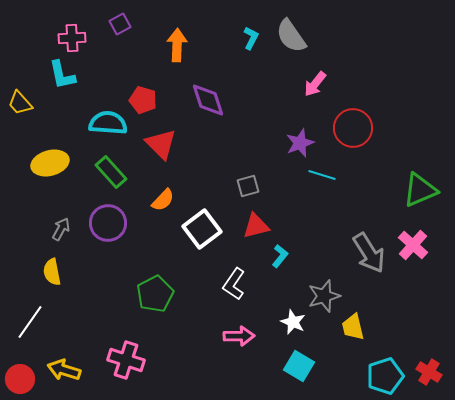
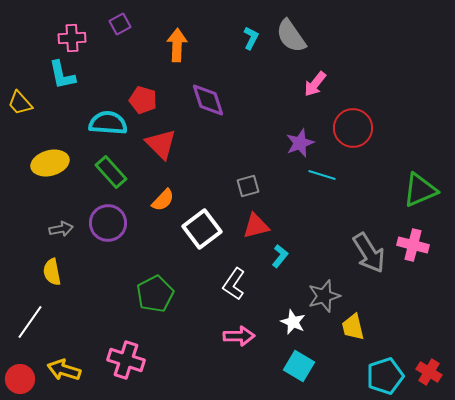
gray arrow at (61, 229): rotated 50 degrees clockwise
pink cross at (413, 245): rotated 28 degrees counterclockwise
